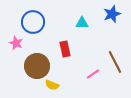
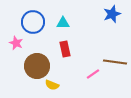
cyan triangle: moved 19 px left
brown line: rotated 55 degrees counterclockwise
